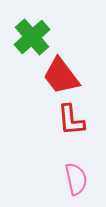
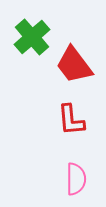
red trapezoid: moved 13 px right, 11 px up
pink semicircle: rotated 12 degrees clockwise
